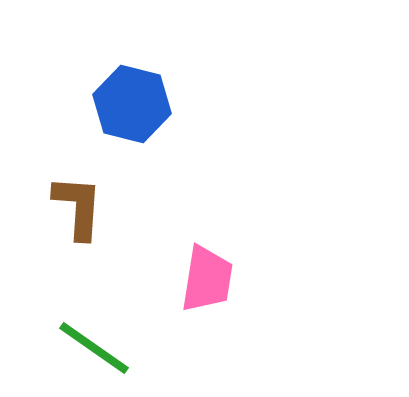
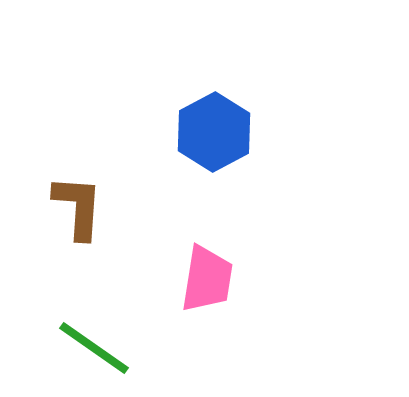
blue hexagon: moved 82 px right, 28 px down; rotated 18 degrees clockwise
